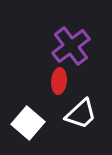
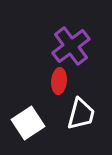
white trapezoid: rotated 32 degrees counterclockwise
white square: rotated 16 degrees clockwise
